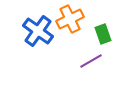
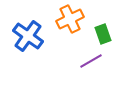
blue cross: moved 10 px left, 5 px down
